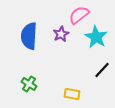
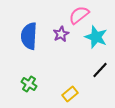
cyan star: rotated 10 degrees counterclockwise
black line: moved 2 px left
yellow rectangle: moved 2 px left; rotated 49 degrees counterclockwise
